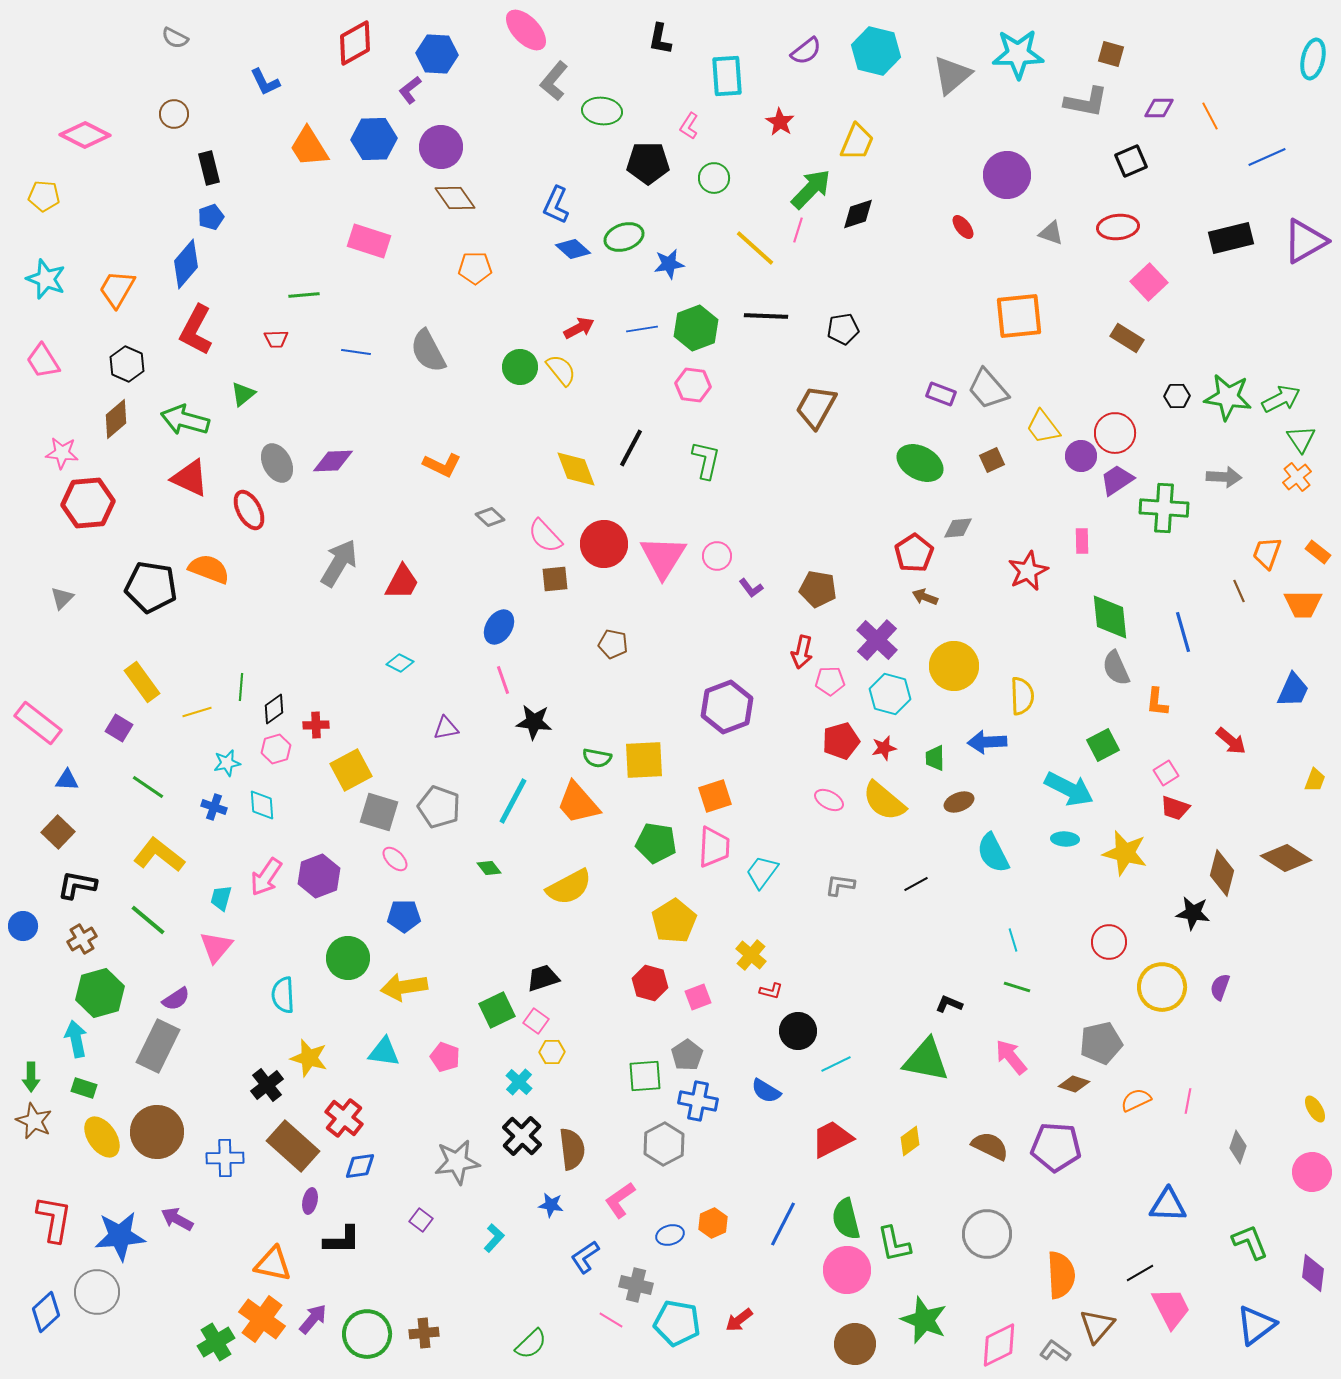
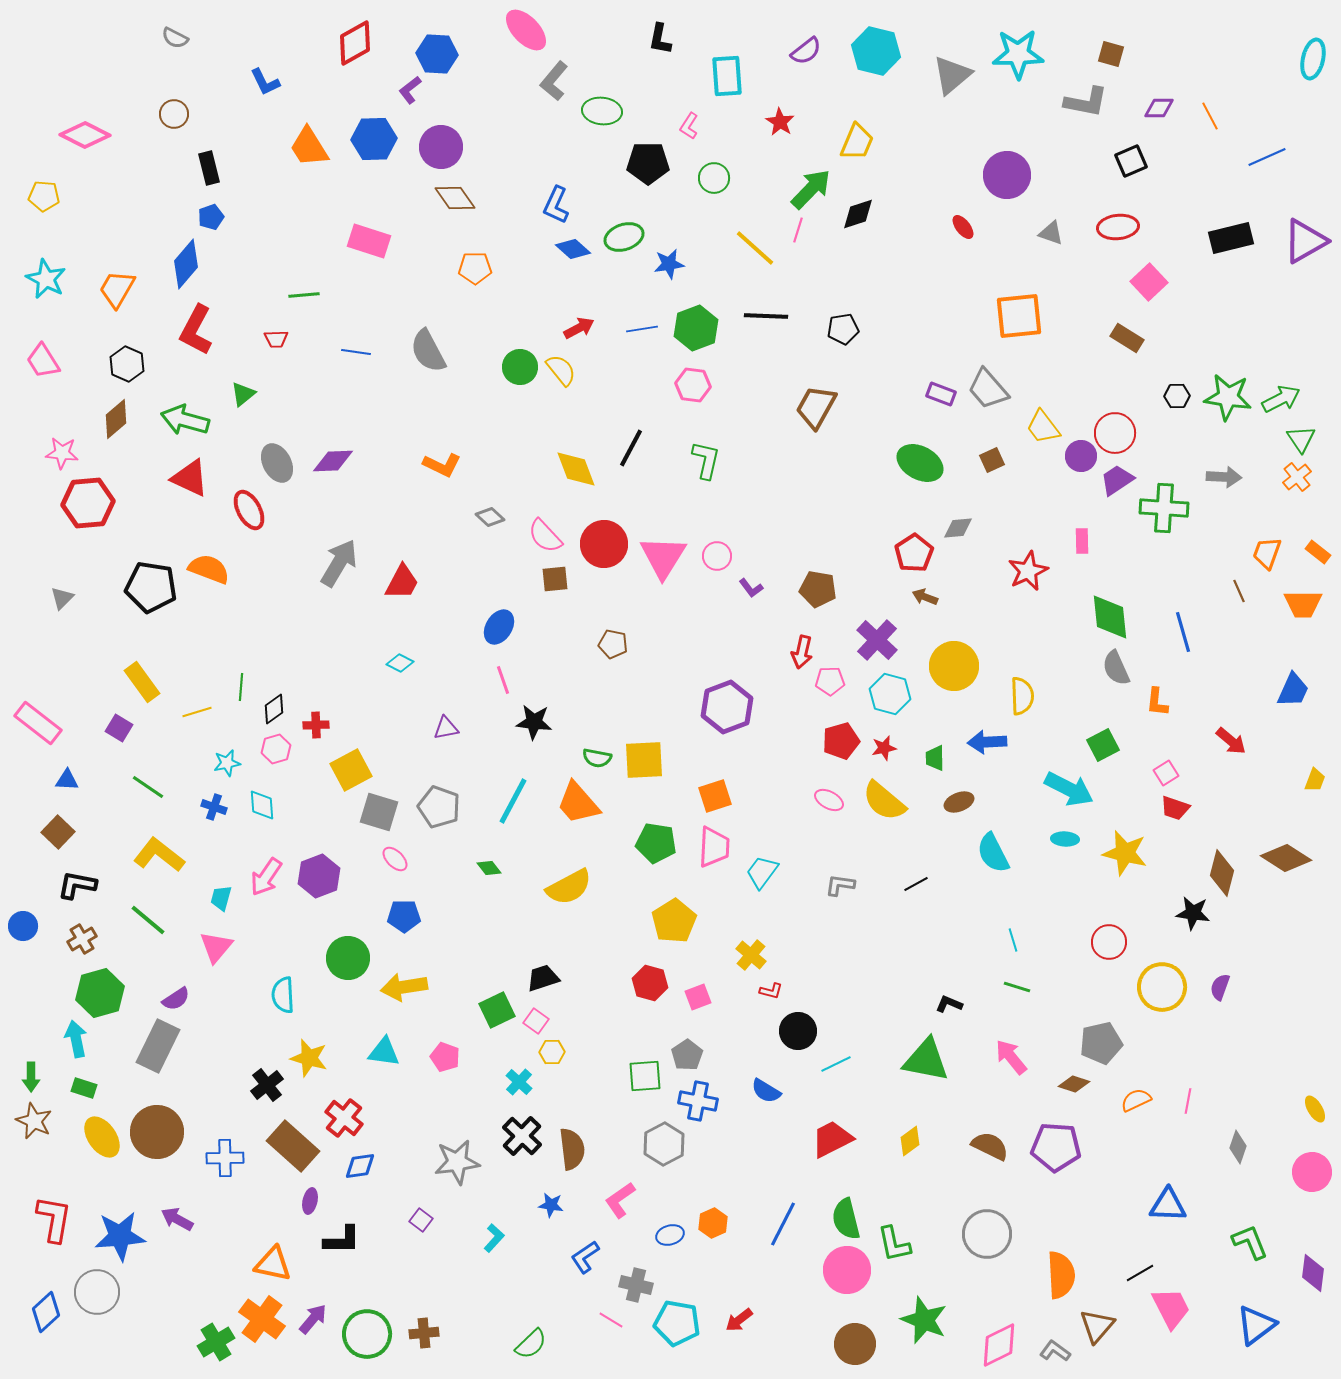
cyan star at (46, 279): rotated 6 degrees clockwise
